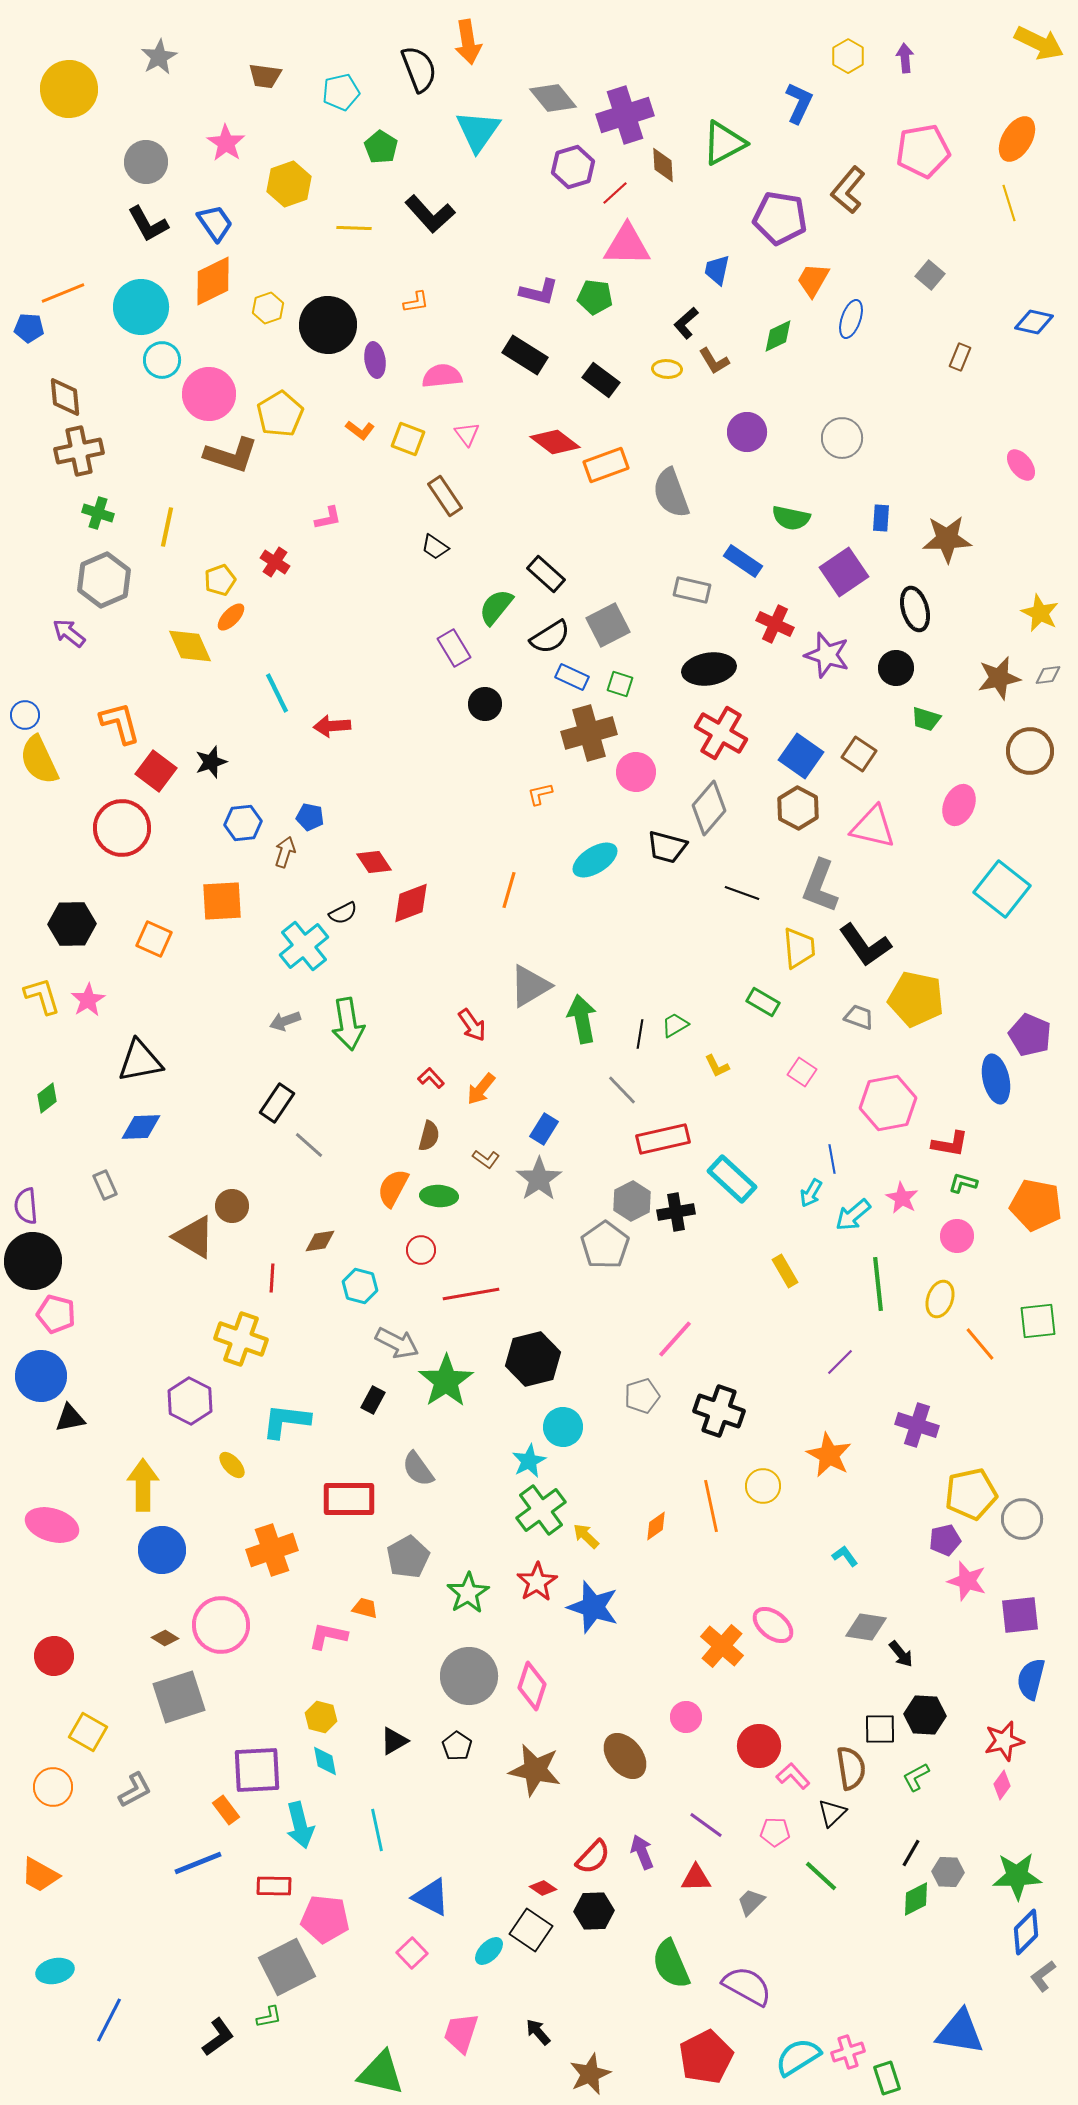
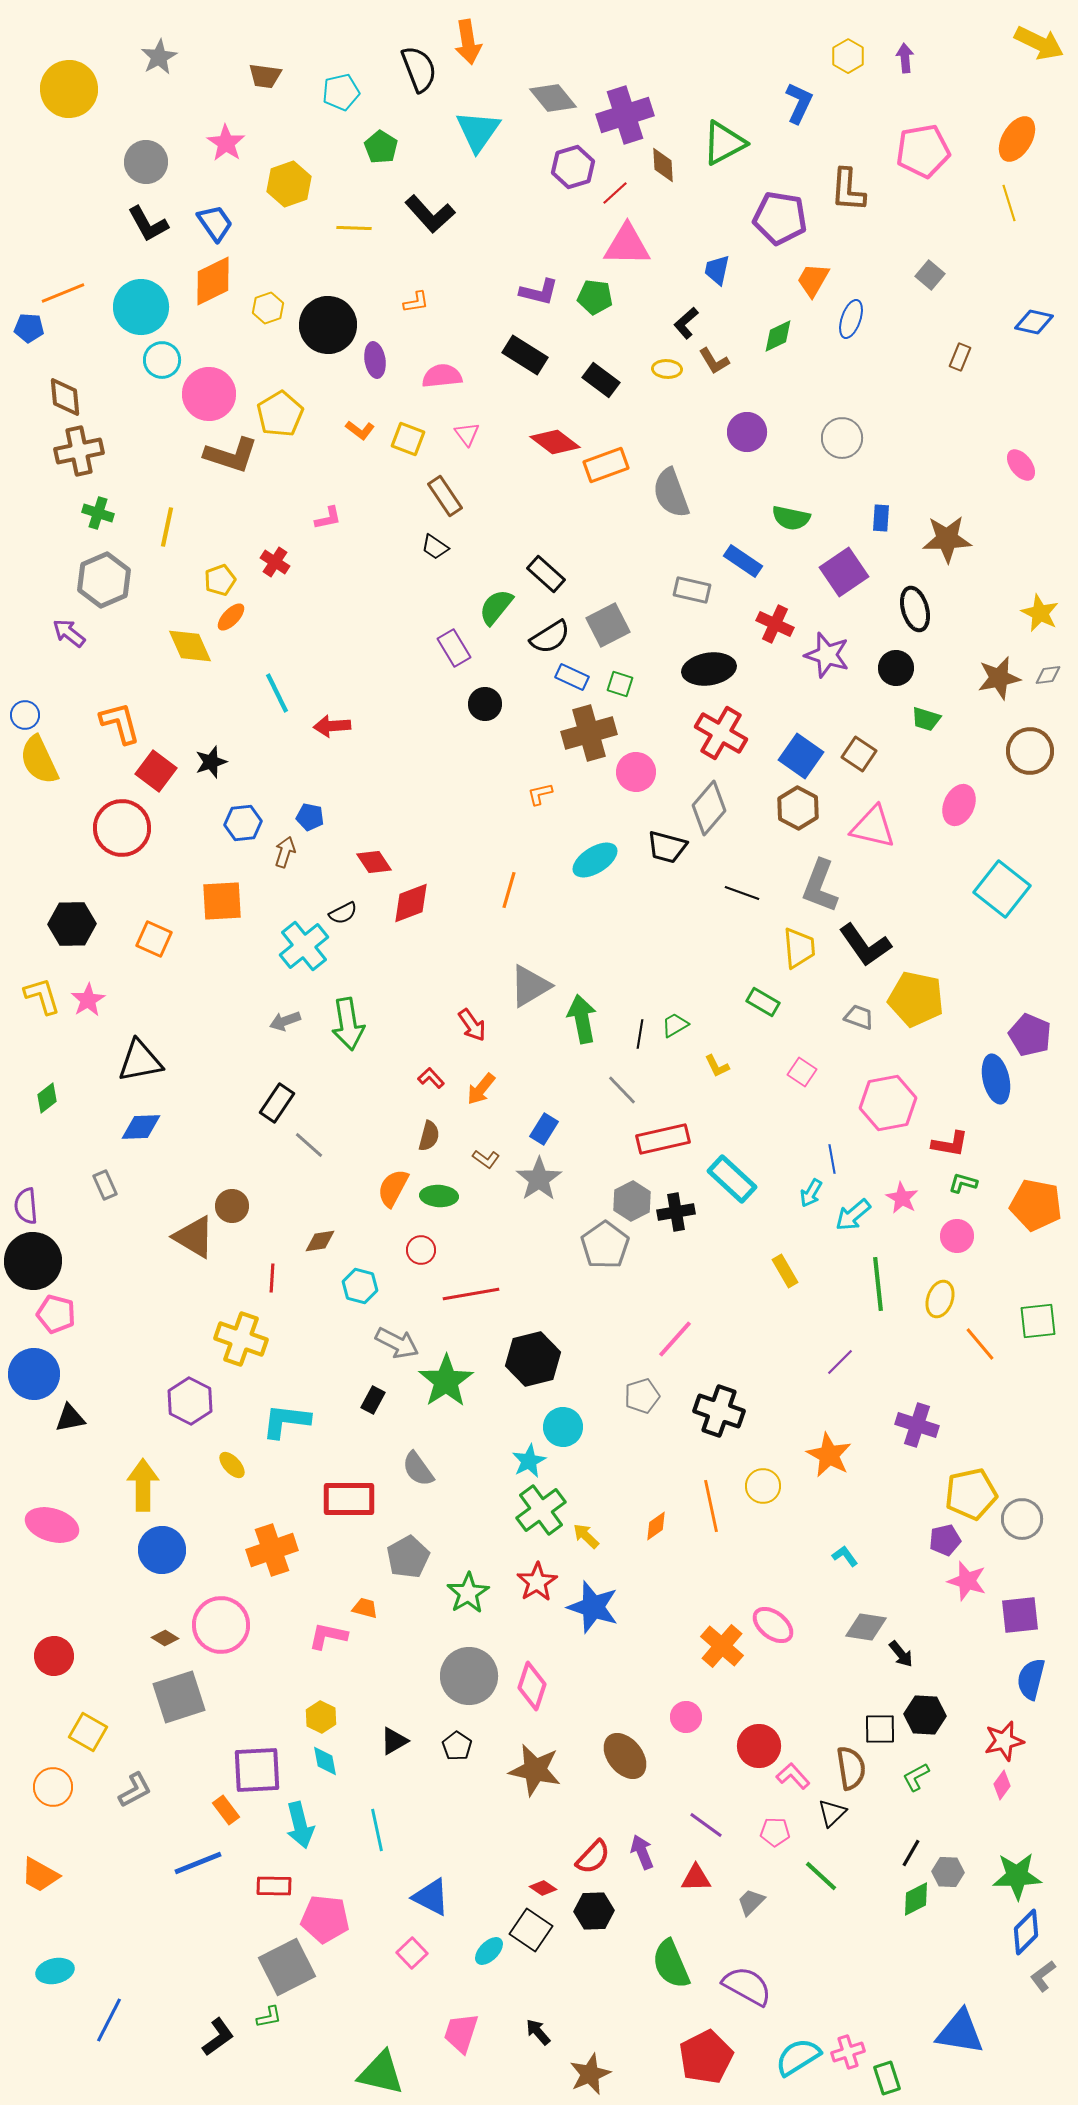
brown L-shape at (848, 190): rotated 36 degrees counterclockwise
blue circle at (41, 1376): moved 7 px left, 2 px up
yellow hexagon at (321, 1717): rotated 12 degrees clockwise
